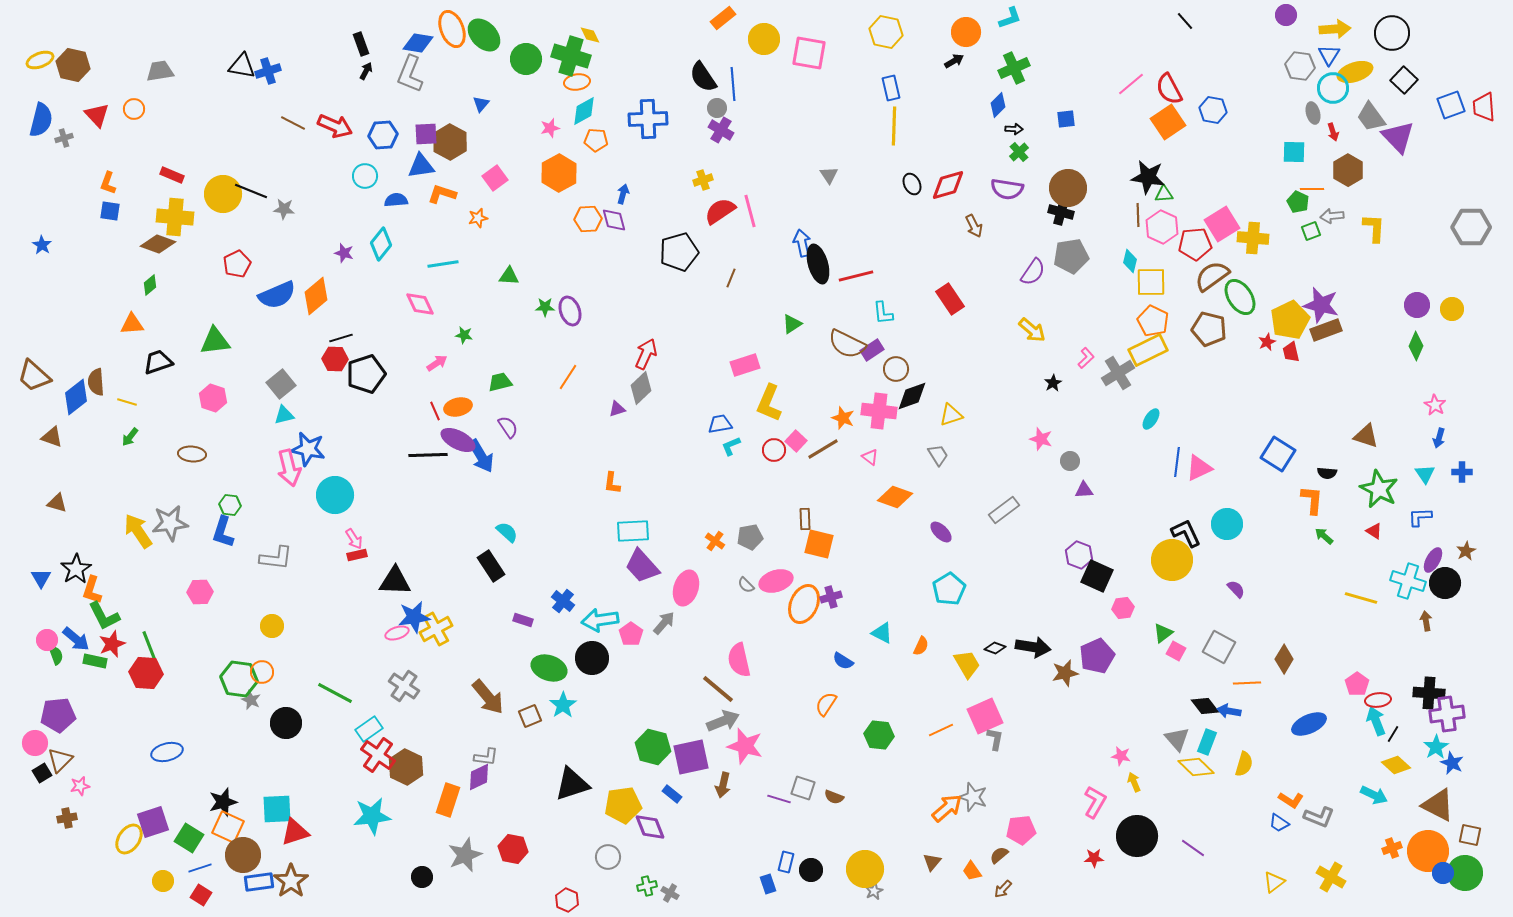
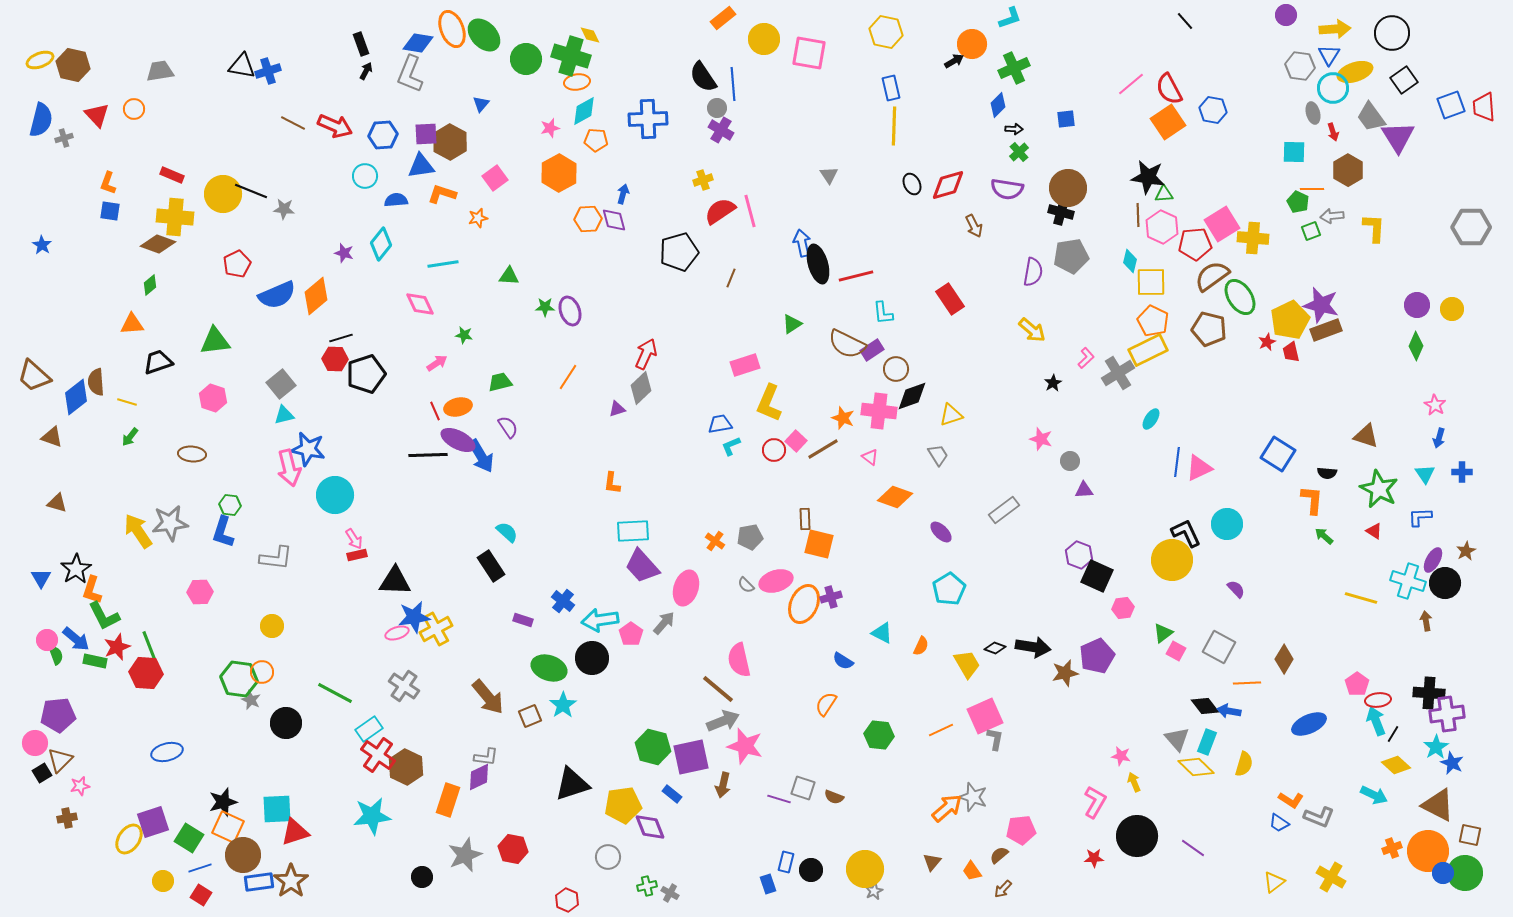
orange circle at (966, 32): moved 6 px right, 12 px down
black square at (1404, 80): rotated 12 degrees clockwise
purple triangle at (1398, 137): rotated 12 degrees clockwise
purple semicircle at (1033, 272): rotated 24 degrees counterclockwise
red star at (112, 644): moved 5 px right, 3 px down
